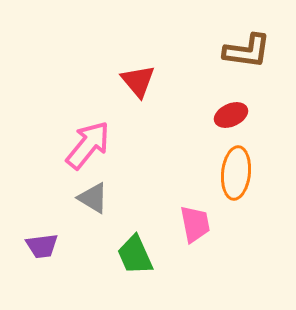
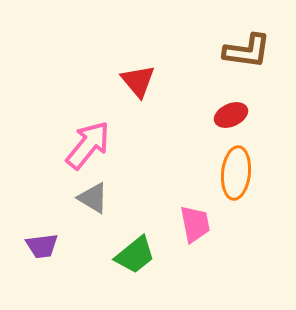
green trapezoid: rotated 105 degrees counterclockwise
